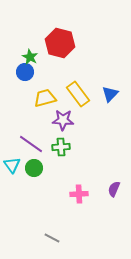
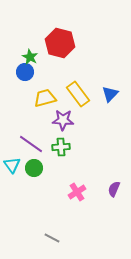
pink cross: moved 2 px left, 2 px up; rotated 30 degrees counterclockwise
